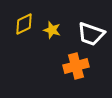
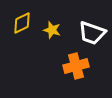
yellow diamond: moved 2 px left, 1 px up
white trapezoid: moved 1 px right, 1 px up
